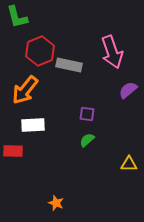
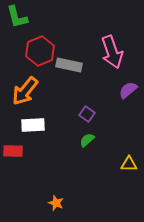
orange arrow: moved 1 px down
purple square: rotated 28 degrees clockwise
